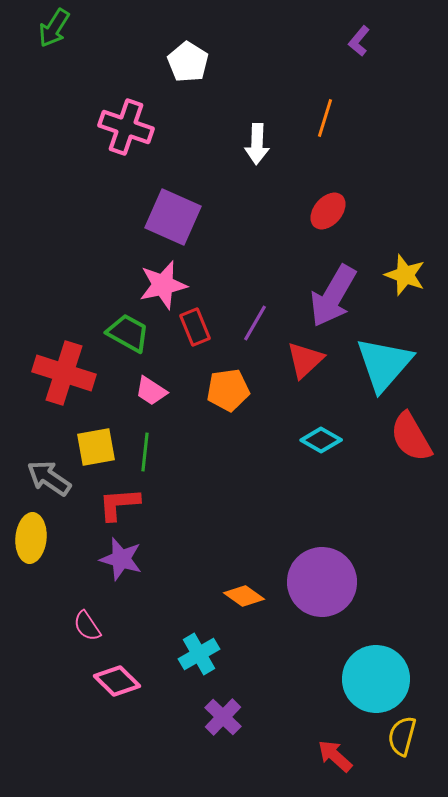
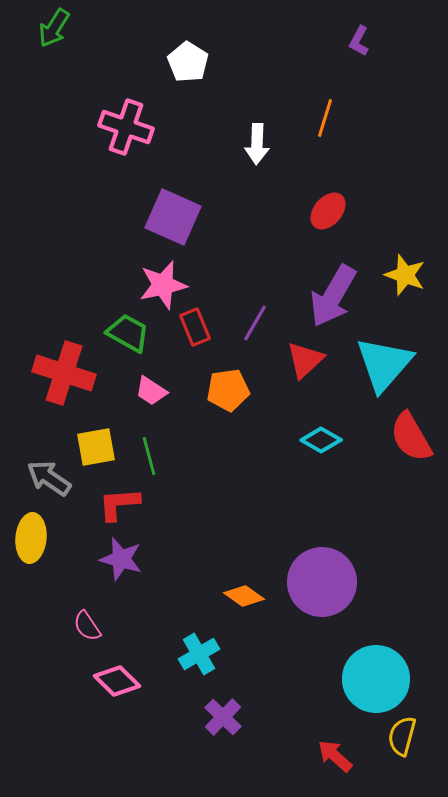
purple L-shape: rotated 12 degrees counterclockwise
green line: moved 4 px right, 4 px down; rotated 21 degrees counterclockwise
